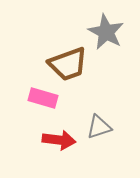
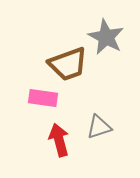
gray star: moved 5 px down
pink rectangle: rotated 8 degrees counterclockwise
red arrow: rotated 112 degrees counterclockwise
